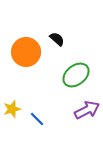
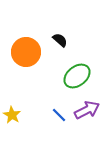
black semicircle: moved 3 px right, 1 px down
green ellipse: moved 1 px right, 1 px down
yellow star: moved 6 px down; rotated 24 degrees counterclockwise
blue line: moved 22 px right, 4 px up
